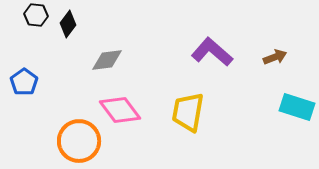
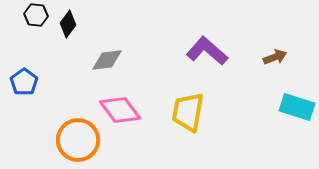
purple L-shape: moved 5 px left, 1 px up
orange circle: moved 1 px left, 1 px up
